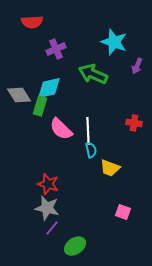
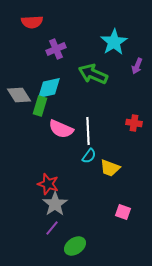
cyan star: rotated 20 degrees clockwise
pink semicircle: rotated 20 degrees counterclockwise
cyan semicircle: moved 2 px left, 6 px down; rotated 49 degrees clockwise
gray star: moved 8 px right, 4 px up; rotated 25 degrees clockwise
